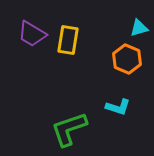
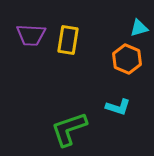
purple trapezoid: moved 1 px left, 1 px down; rotated 28 degrees counterclockwise
